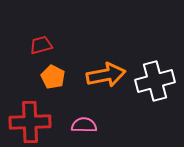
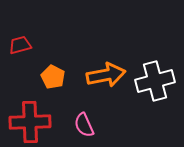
red trapezoid: moved 21 px left
pink semicircle: rotated 115 degrees counterclockwise
